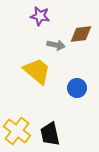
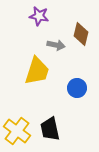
purple star: moved 1 px left
brown diamond: rotated 70 degrees counterclockwise
yellow trapezoid: rotated 68 degrees clockwise
black trapezoid: moved 5 px up
